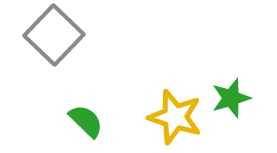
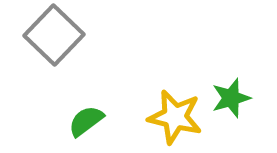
yellow star: rotated 4 degrees counterclockwise
green semicircle: rotated 81 degrees counterclockwise
